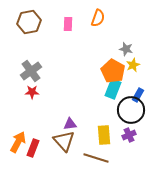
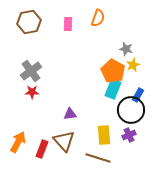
purple triangle: moved 10 px up
red rectangle: moved 9 px right, 1 px down
brown line: moved 2 px right
